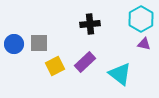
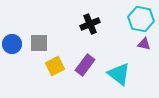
cyan hexagon: rotated 20 degrees counterclockwise
black cross: rotated 18 degrees counterclockwise
blue circle: moved 2 px left
purple rectangle: moved 3 px down; rotated 10 degrees counterclockwise
cyan triangle: moved 1 px left
